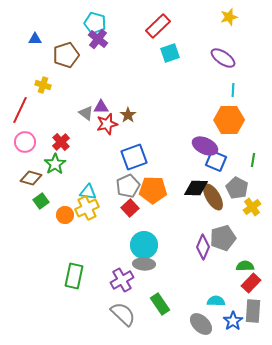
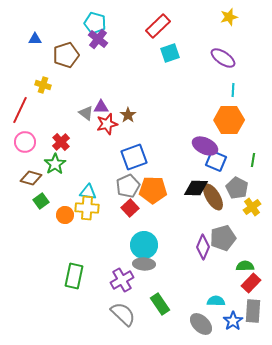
yellow cross at (87, 208): rotated 30 degrees clockwise
